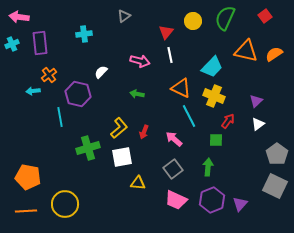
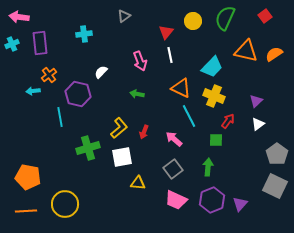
pink arrow at (140, 61): rotated 54 degrees clockwise
